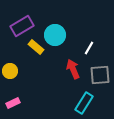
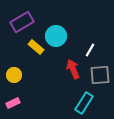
purple rectangle: moved 4 px up
cyan circle: moved 1 px right, 1 px down
white line: moved 1 px right, 2 px down
yellow circle: moved 4 px right, 4 px down
